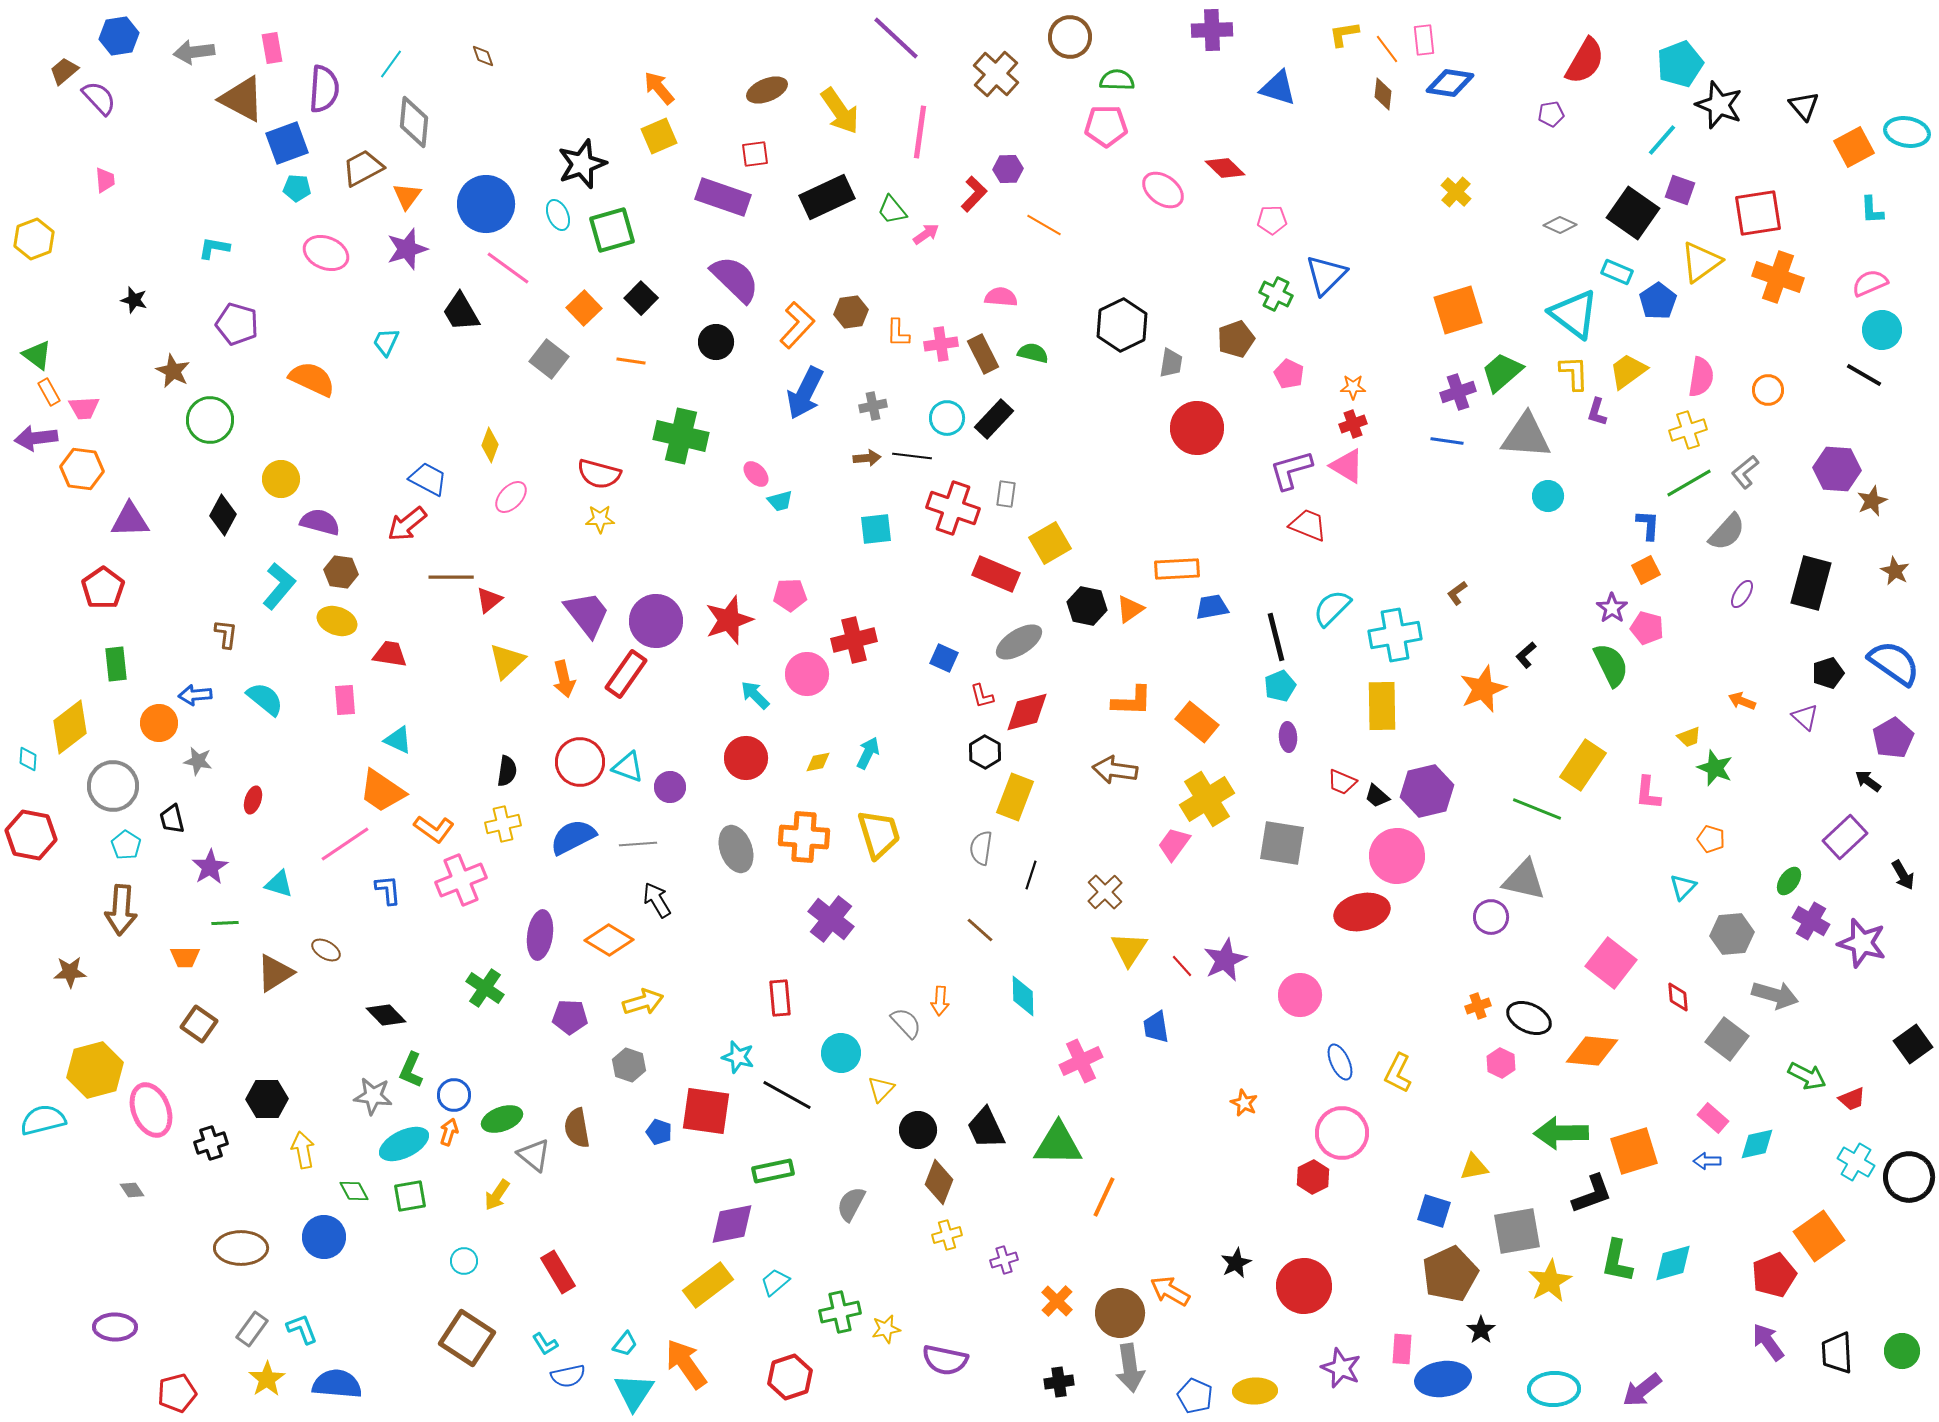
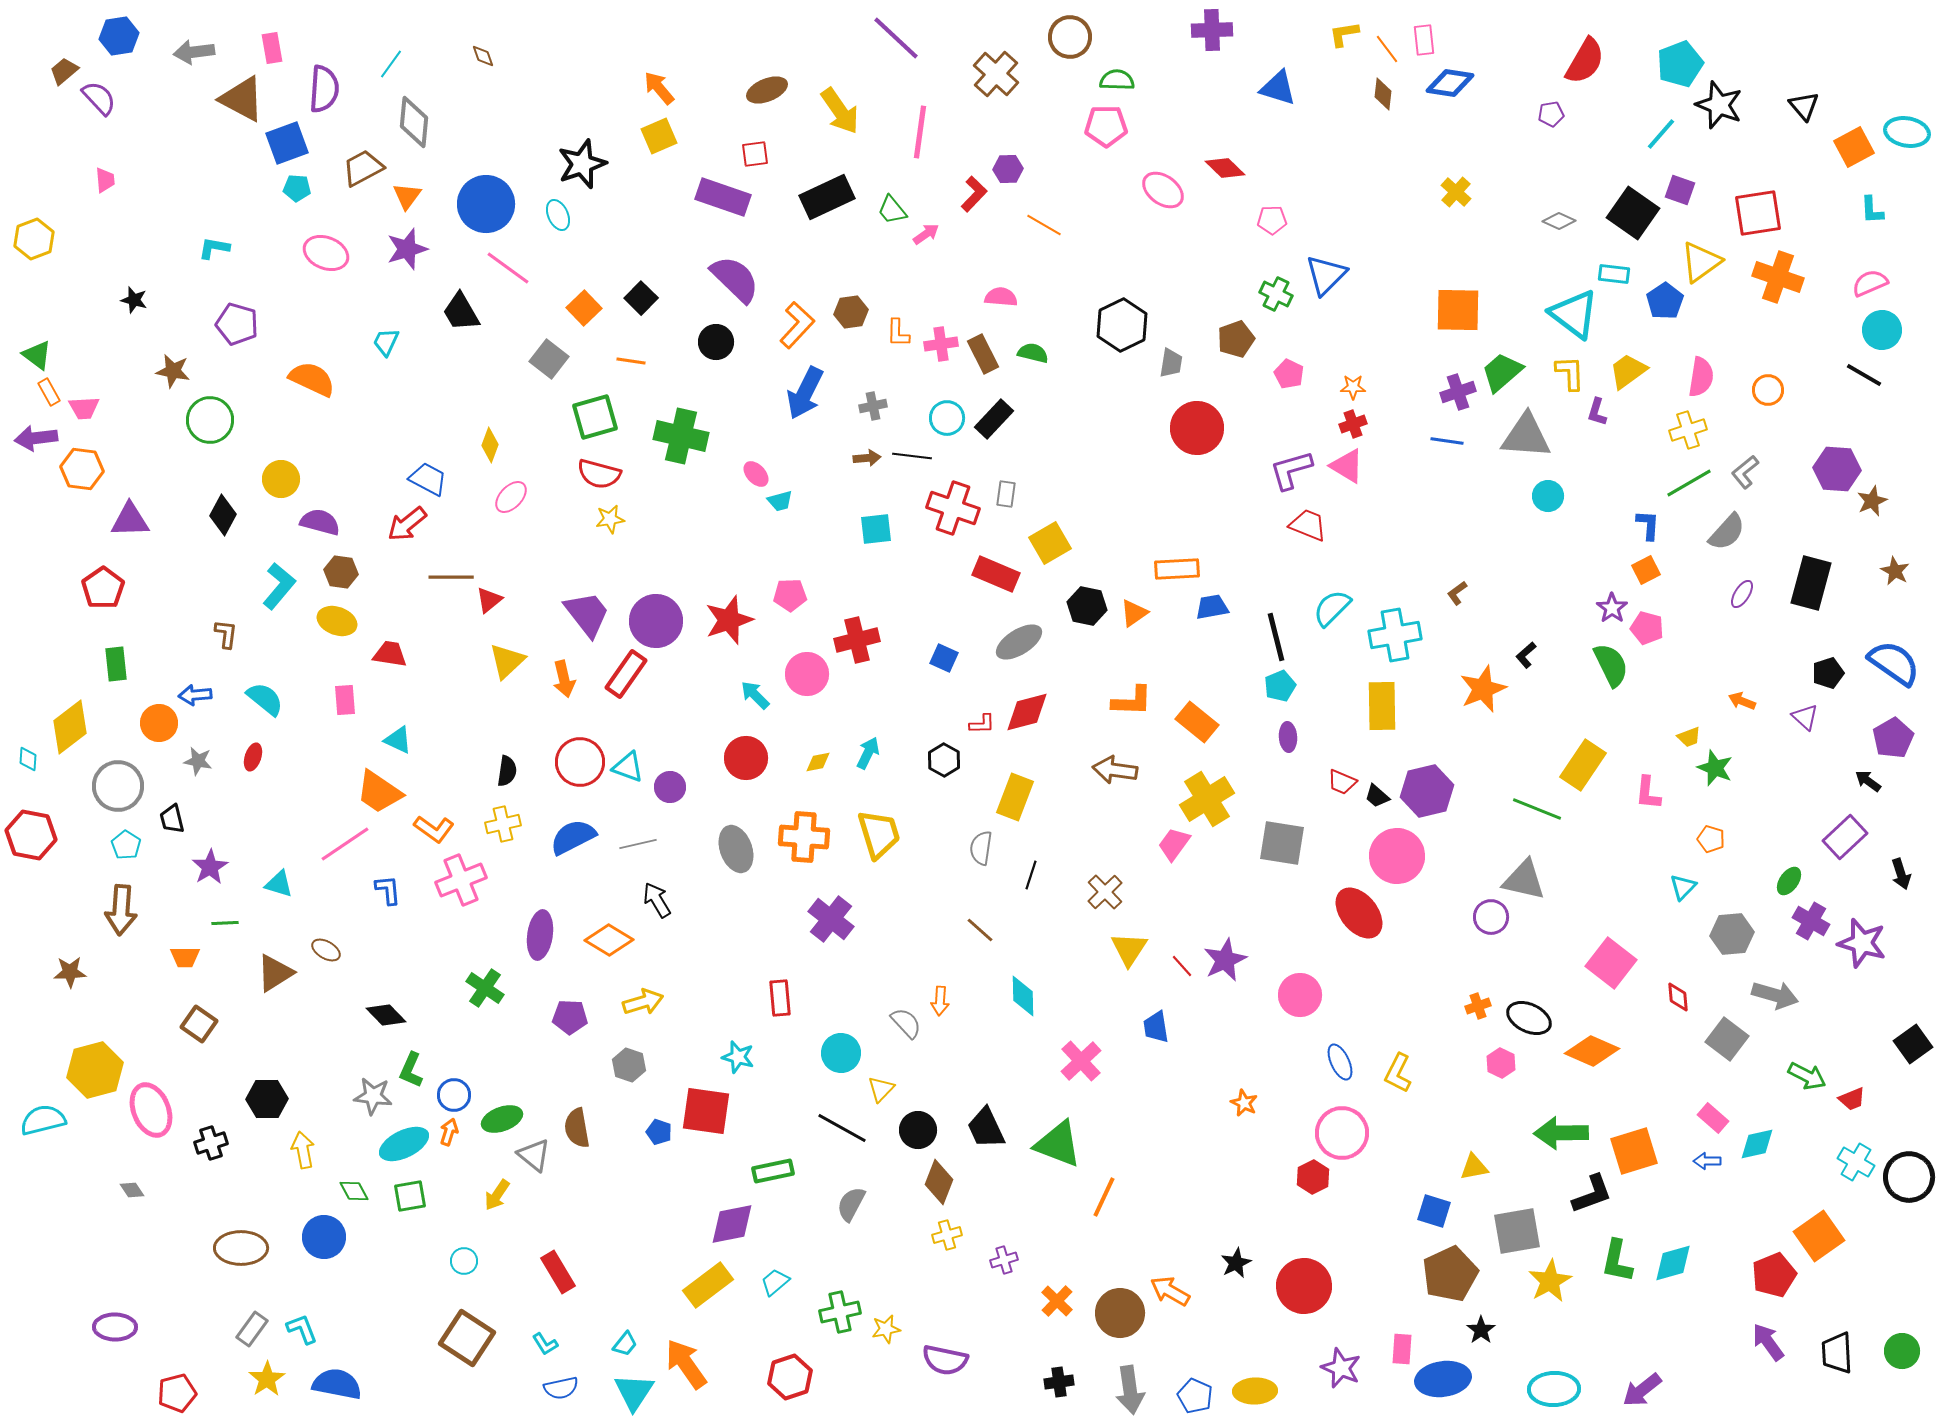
cyan line at (1662, 140): moved 1 px left, 6 px up
gray diamond at (1560, 225): moved 1 px left, 4 px up
green square at (612, 230): moved 17 px left, 187 px down
cyan rectangle at (1617, 272): moved 3 px left, 2 px down; rotated 16 degrees counterclockwise
blue pentagon at (1658, 301): moved 7 px right
orange square at (1458, 310): rotated 18 degrees clockwise
brown star at (173, 371): rotated 16 degrees counterclockwise
yellow L-shape at (1574, 373): moved 4 px left
yellow star at (600, 519): moved 10 px right; rotated 8 degrees counterclockwise
orange triangle at (1130, 609): moved 4 px right, 4 px down
red cross at (854, 640): moved 3 px right
red L-shape at (982, 696): moved 28 px down; rotated 76 degrees counterclockwise
black hexagon at (985, 752): moved 41 px left, 8 px down
gray circle at (113, 786): moved 5 px right
orange trapezoid at (382, 791): moved 3 px left, 1 px down
red ellipse at (253, 800): moved 43 px up
gray line at (638, 844): rotated 9 degrees counterclockwise
black arrow at (1903, 875): moved 2 px left, 1 px up; rotated 12 degrees clockwise
red ellipse at (1362, 912): moved 3 px left, 1 px down; rotated 64 degrees clockwise
orange diamond at (1592, 1051): rotated 18 degrees clockwise
pink cross at (1081, 1061): rotated 18 degrees counterclockwise
black line at (787, 1095): moved 55 px right, 33 px down
green triangle at (1058, 1144): rotated 20 degrees clockwise
gray arrow at (1130, 1368): moved 22 px down
blue semicircle at (568, 1376): moved 7 px left, 12 px down
blue semicircle at (337, 1384): rotated 6 degrees clockwise
